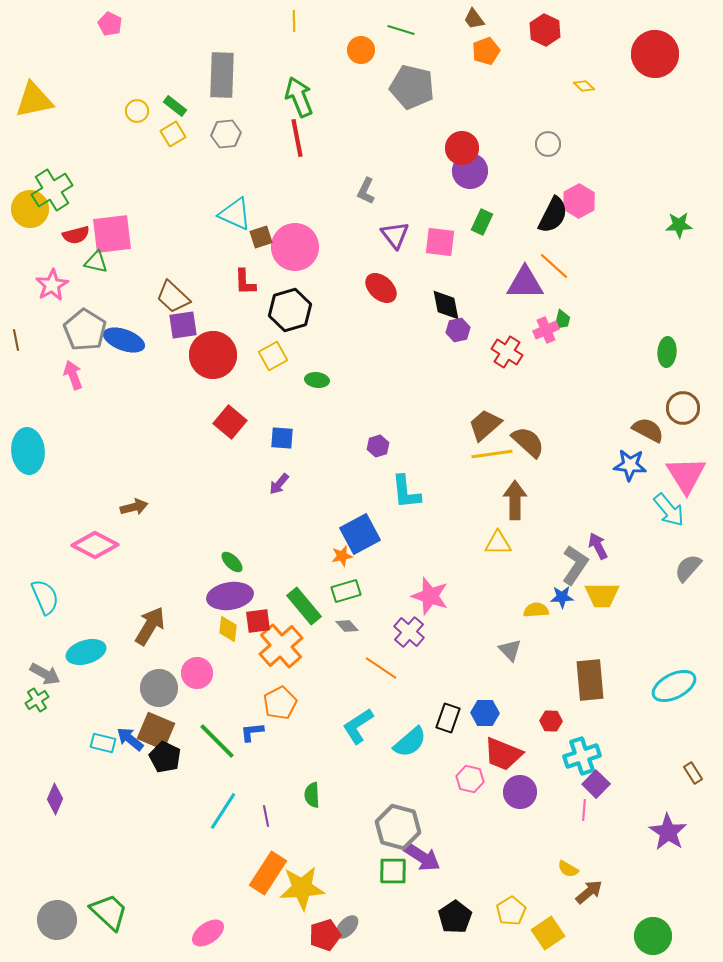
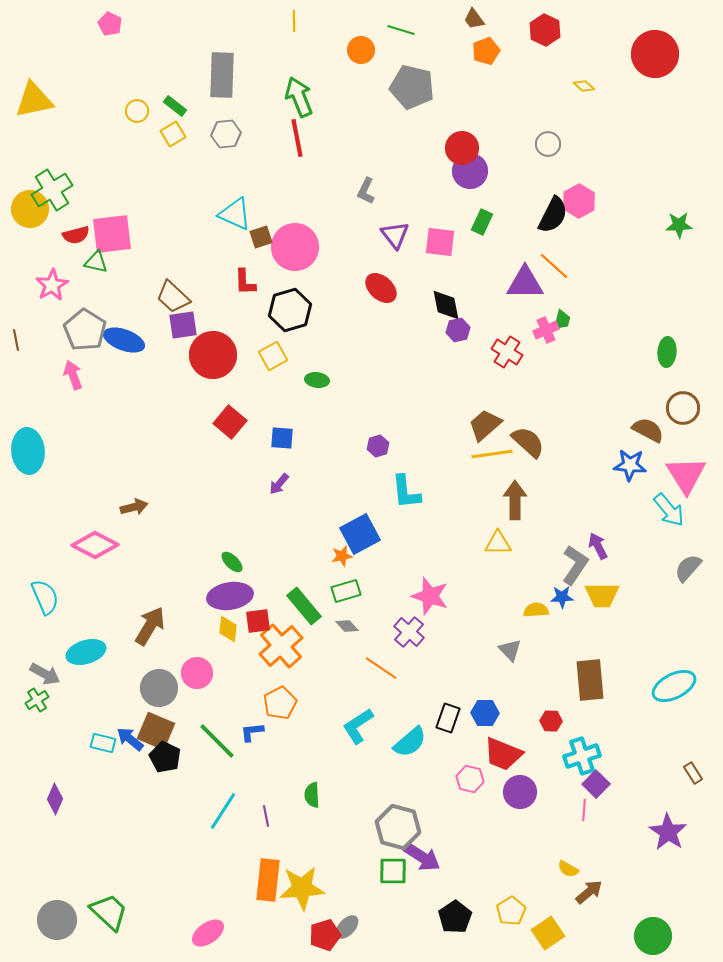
orange rectangle at (268, 873): moved 7 px down; rotated 27 degrees counterclockwise
